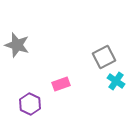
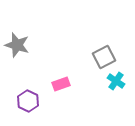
purple hexagon: moved 2 px left, 3 px up
